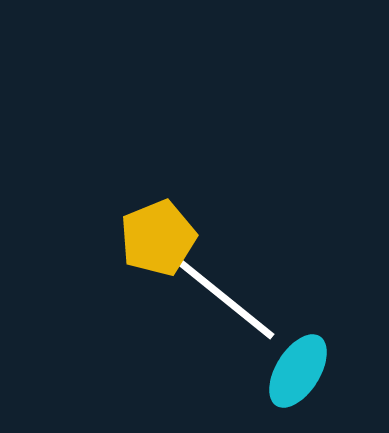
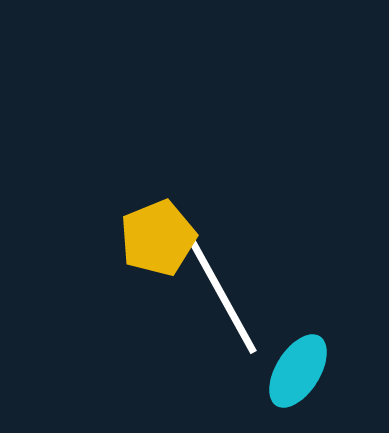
white line: rotated 22 degrees clockwise
